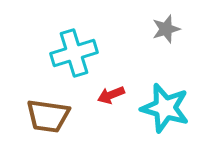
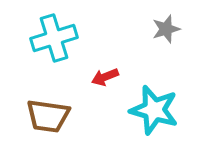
cyan cross: moved 20 px left, 15 px up
red arrow: moved 6 px left, 18 px up
cyan star: moved 11 px left, 2 px down
